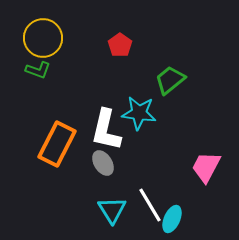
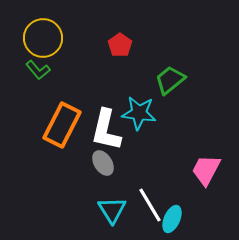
green L-shape: rotated 30 degrees clockwise
orange rectangle: moved 5 px right, 19 px up
pink trapezoid: moved 3 px down
